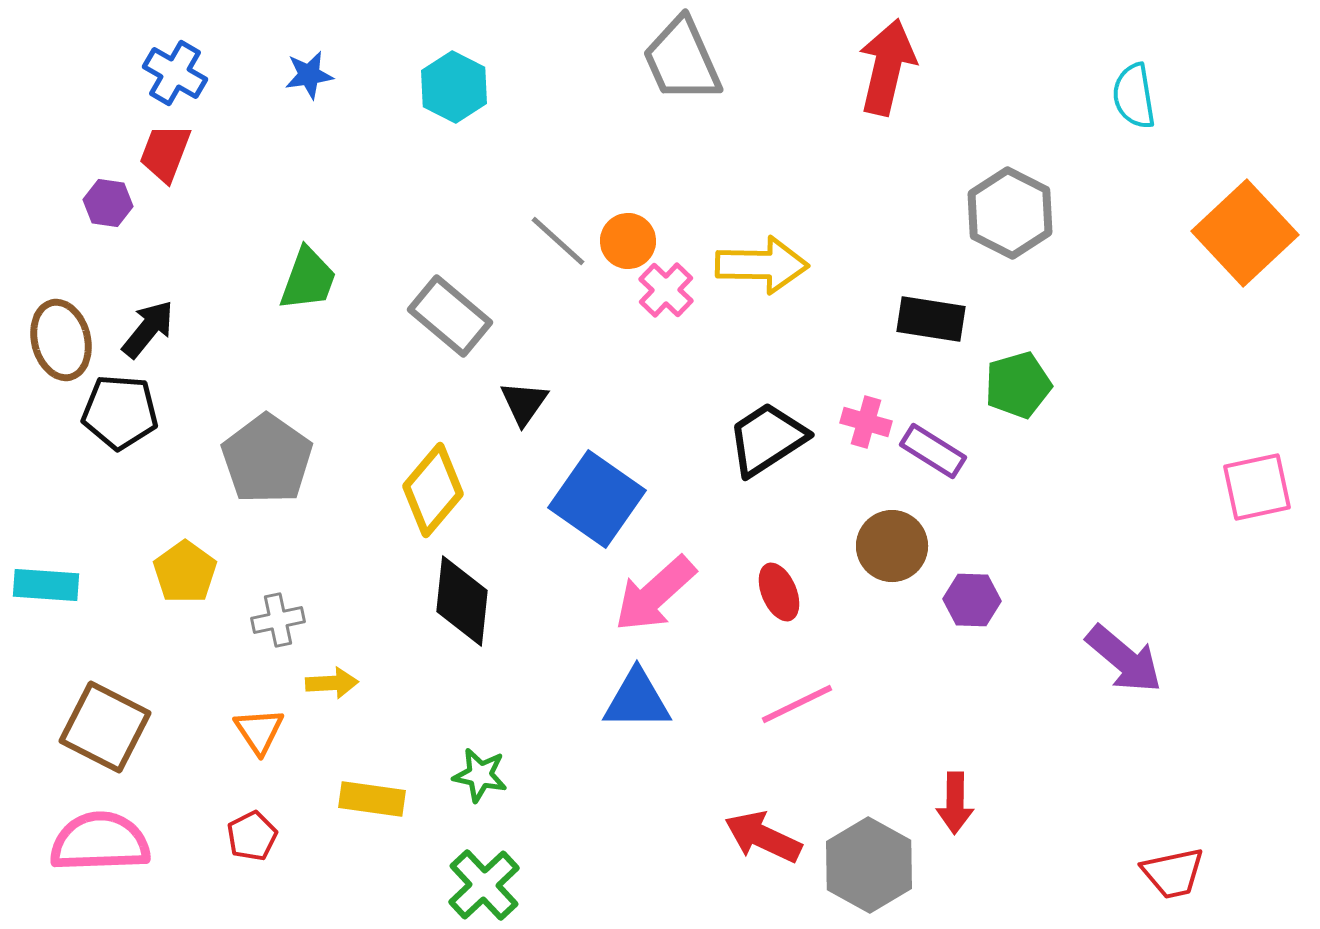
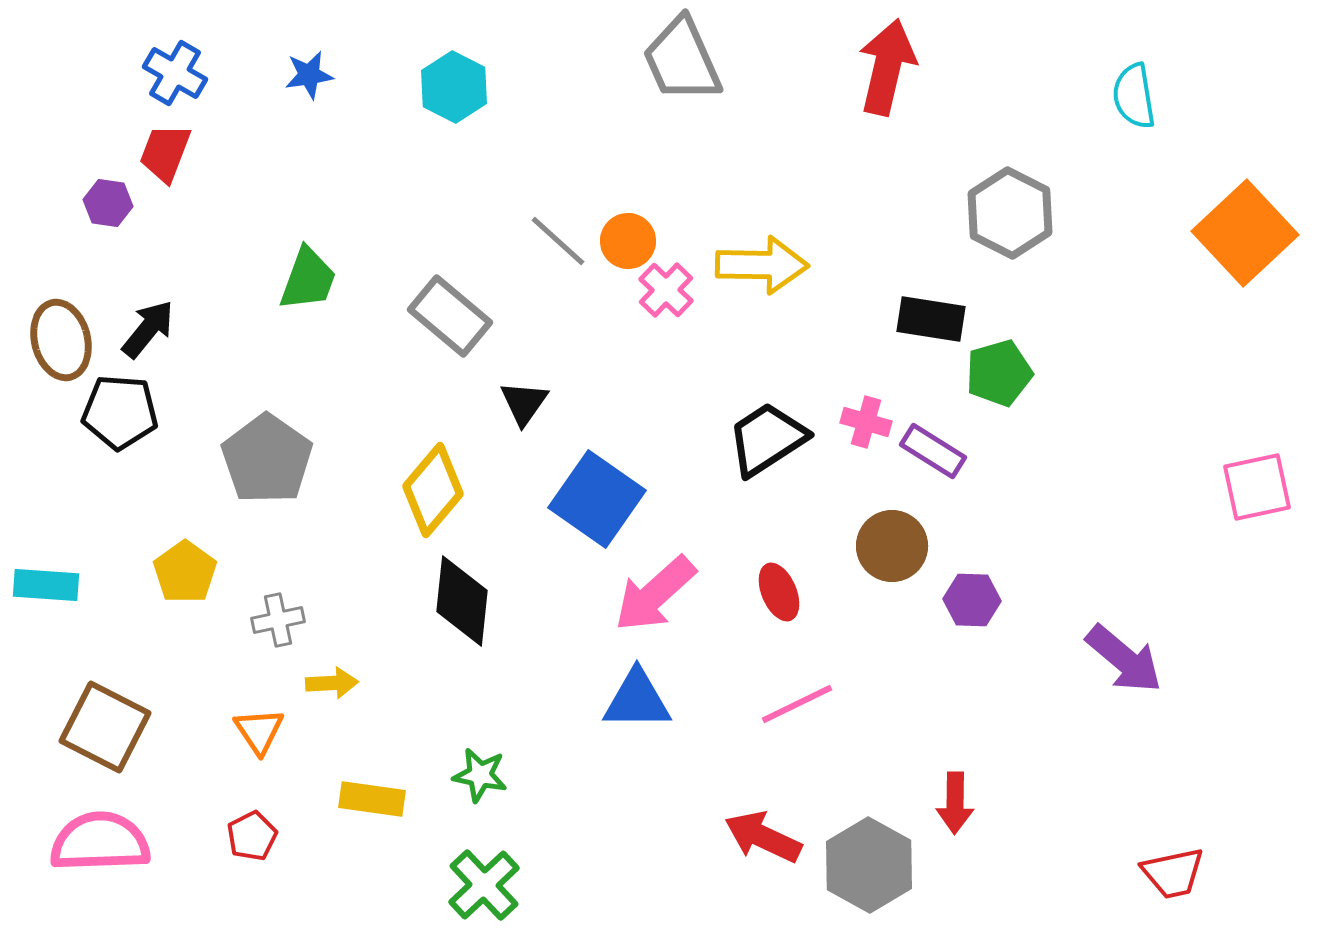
green pentagon at (1018, 385): moved 19 px left, 12 px up
